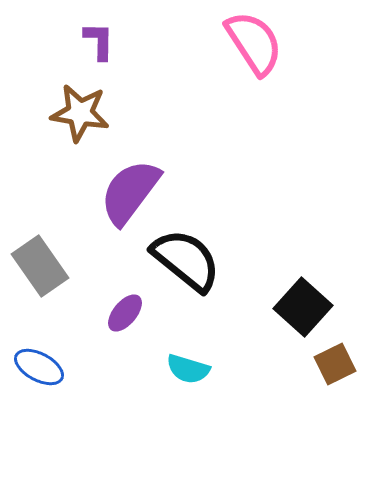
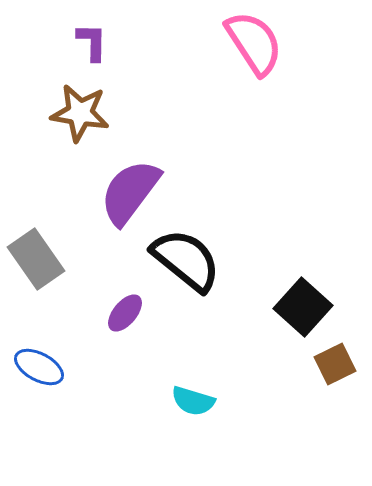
purple L-shape: moved 7 px left, 1 px down
gray rectangle: moved 4 px left, 7 px up
cyan semicircle: moved 5 px right, 32 px down
